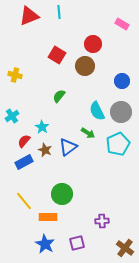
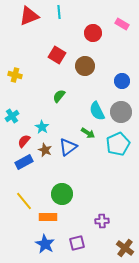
red circle: moved 11 px up
